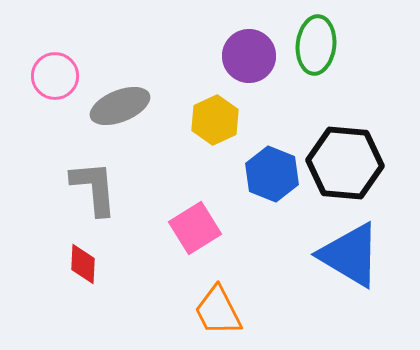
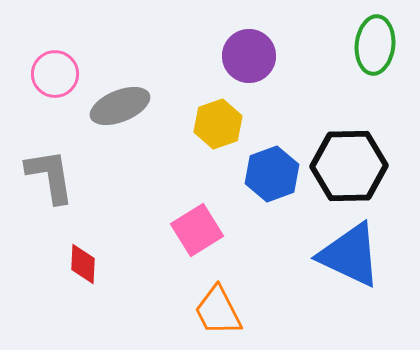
green ellipse: moved 59 px right
pink circle: moved 2 px up
yellow hexagon: moved 3 px right, 4 px down; rotated 6 degrees clockwise
black hexagon: moved 4 px right, 3 px down; rotated 6 degrees counterclockwise
blue hexagon: rotated 18 degrees clockwise
gray L-shape: moved 44 px left, 12 px up; rotated 4 degrees counterclockwise
pink square: moved 2 px right, 2 px down
blue triangle: rotated 6 degrees counterclockwise
